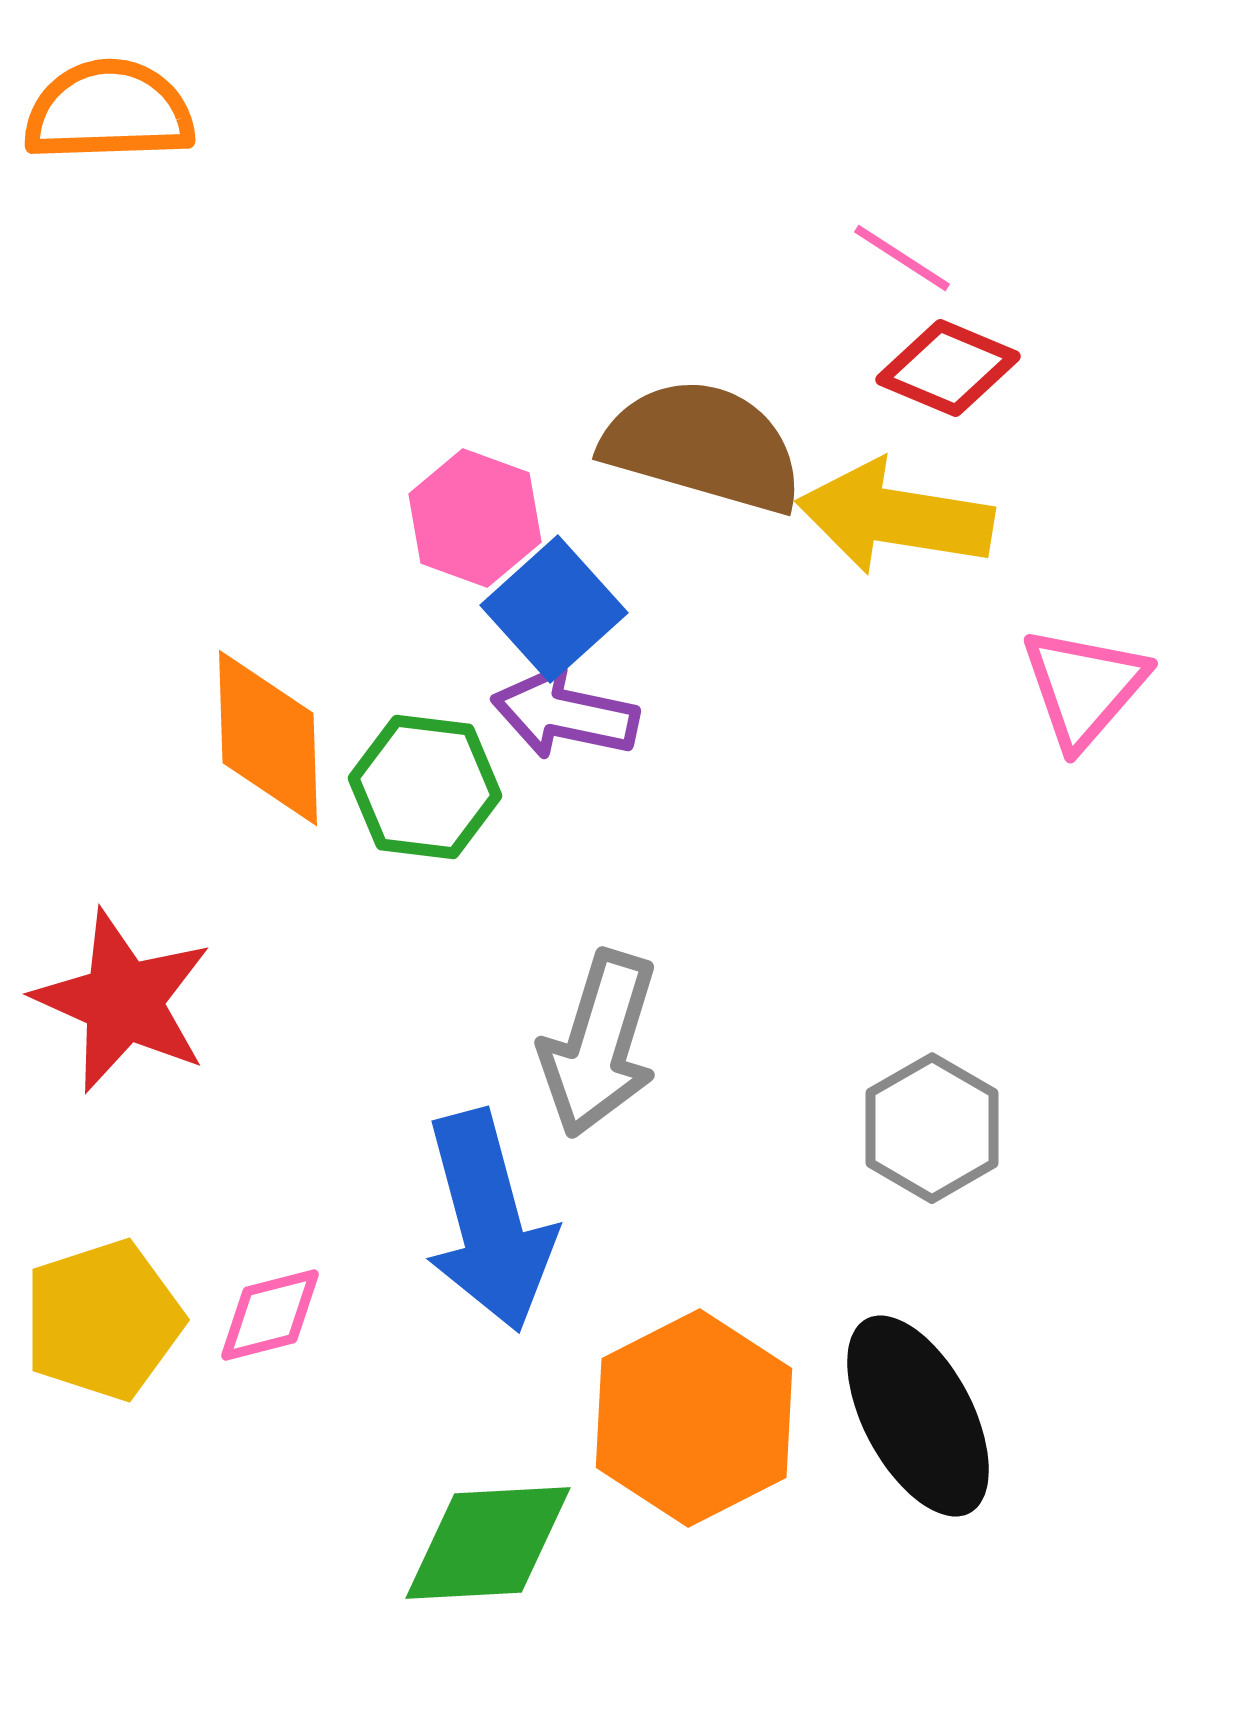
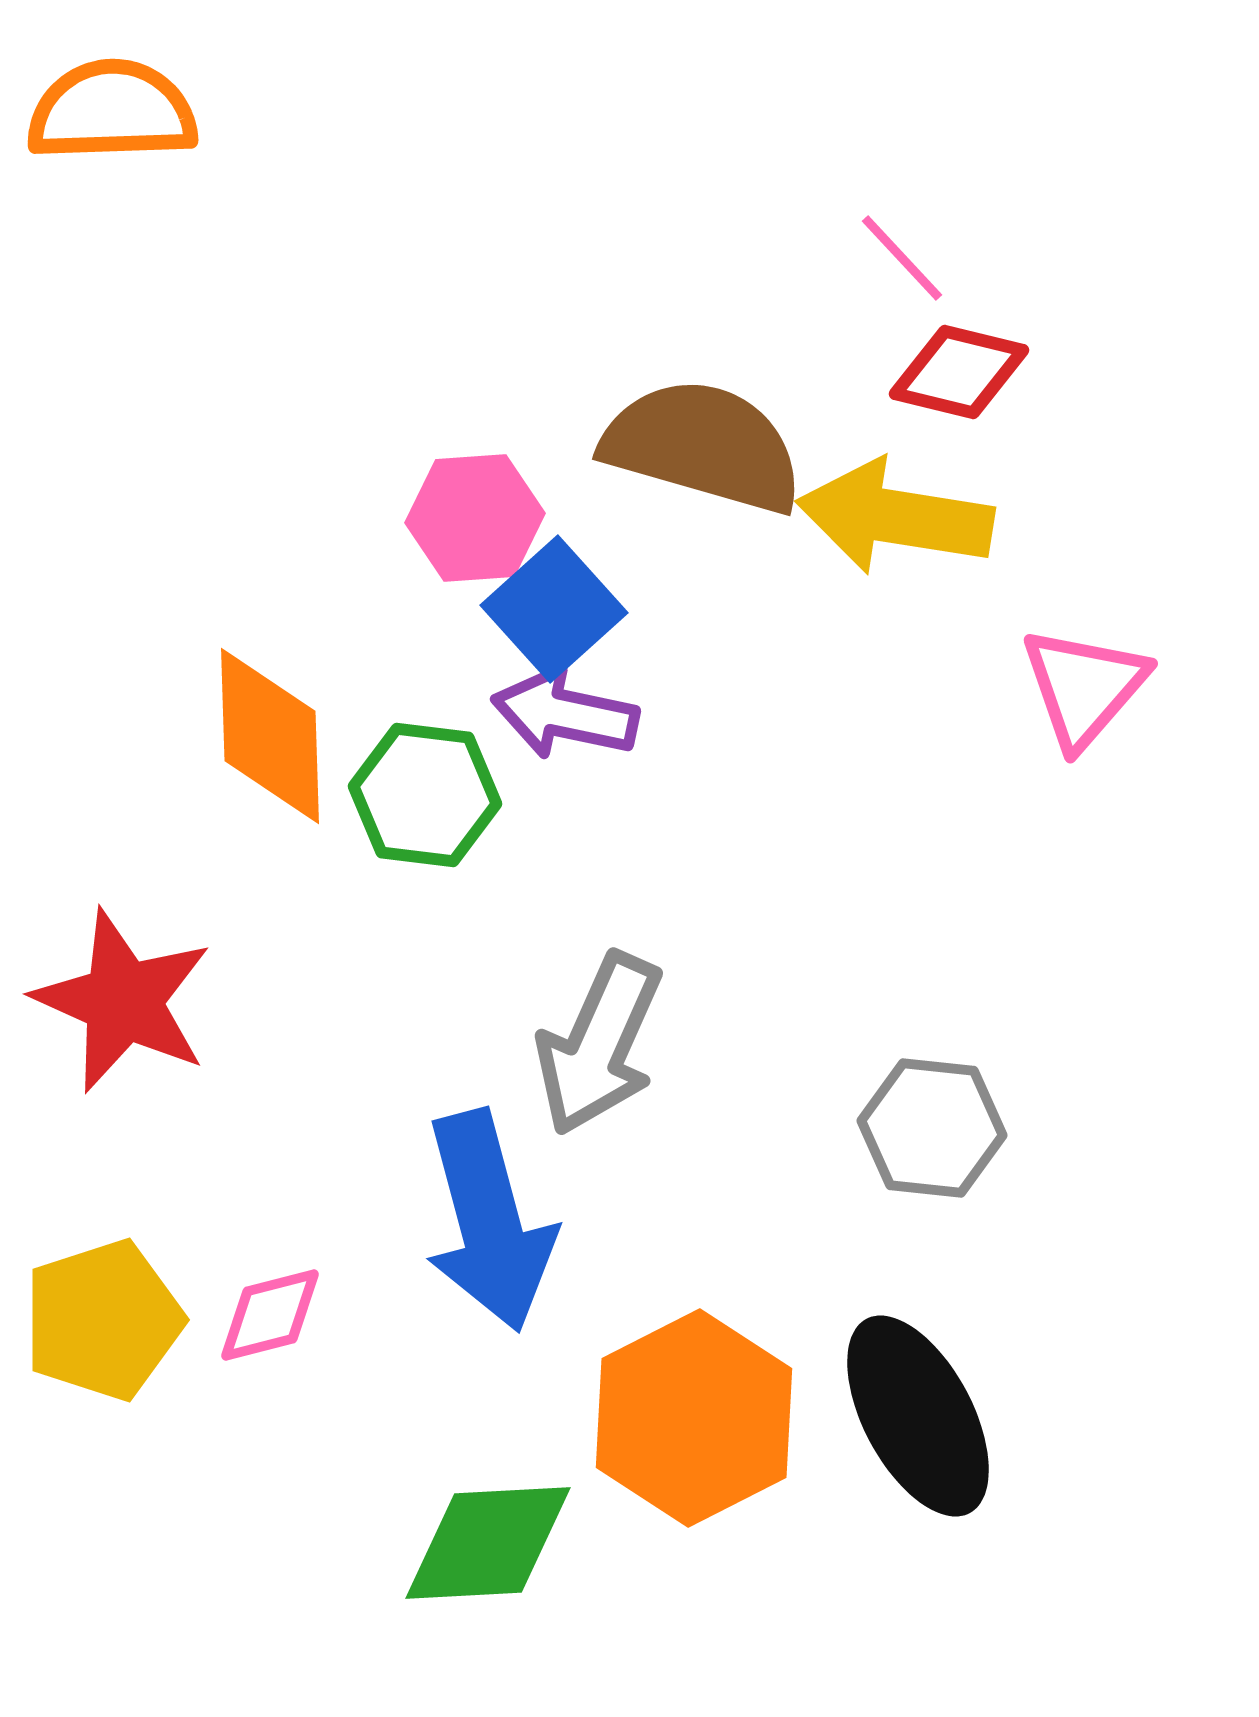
orange semicircle: moved 3 px right
pink line: rotated 14 degrees clockwise
red diamond: moved 11 px right, 4 px down; rotated 9 degrees counterclockwise
pink hexagon: rotated 24 degrees counterclockwise
orange diamond: moved 2 px right, 2 px up
green hexagon: moved 8 px down
gray arrow: rotated 7 degrees clockwise
gray hexagon: rotated 24 degrees counterclockwise
